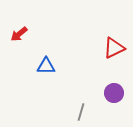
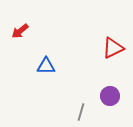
red arrow: moved 1 px right, 3 px up
red triangle: moved 1 px left
purple circle: moved 4 px left, 3 px down
